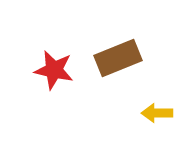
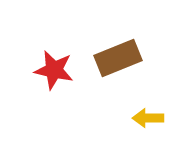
yellow arrow: moved 9 px left, 5 px down
